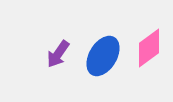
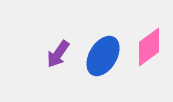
pink diamond: moved 1 px up
